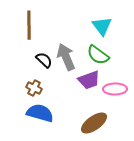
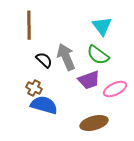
pink ellipse: rotated 25 degrees counterclockwise
blue semicircle: moved 4 px right, 8 px up
brown ellipse: rotated 20 degrees clockwise
